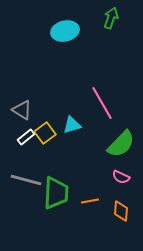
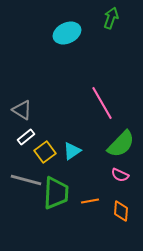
cyan ellipse: moved 2 px right, 2 px down; rotated 12 degrees counterclockwise
cyan triangle: moved 26 px down; rotated 18 degrees counterclockwise
yellow square: moved 19 px down
pink semicircle: moved 1 px left, 2 px up
